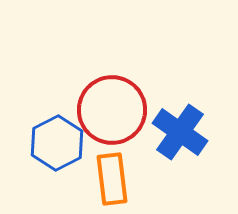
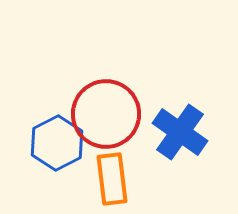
red circle: moved 6 px left, 4 px down
